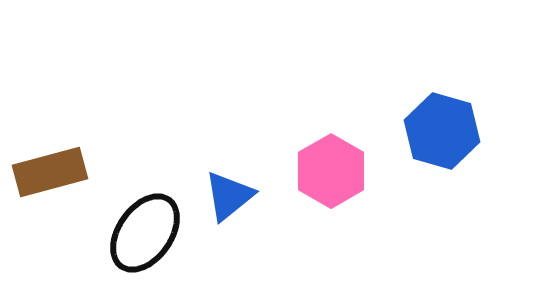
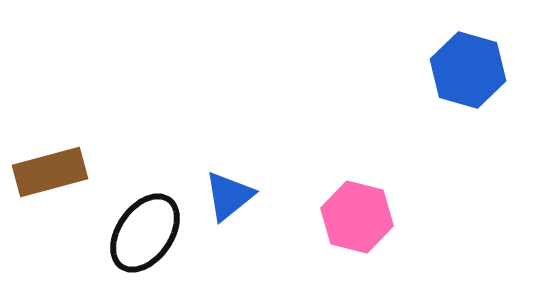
blue hexagon: moved 26 px right, 61 px up
pink hexagon: moved 26 px right, 46 px down; rotated 16 degrees counterclockwise
